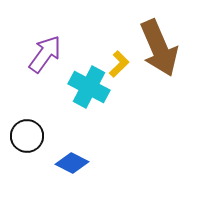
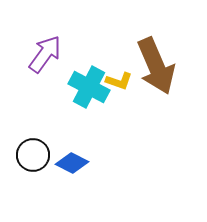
brown arrow: moved 3 px left, 18 px down
yellow L-shape: moved 17 px down; rotated 64 degrees clockwise
black circle: moved 6 px right, 19 px down
